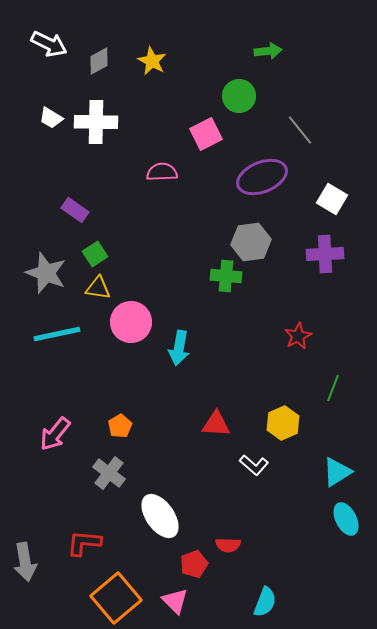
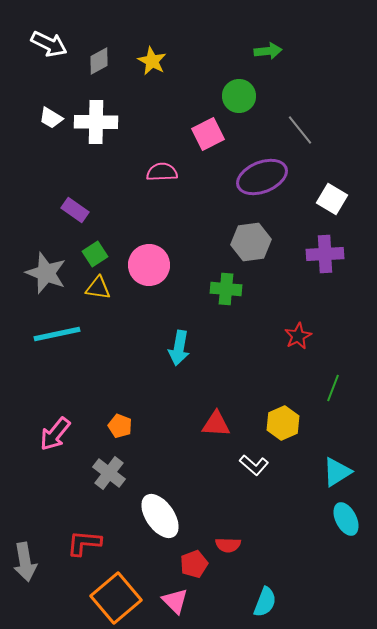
pink square: moved 2 px right
green cross: moved 13 px down
pink circle: moved 18 px right, 57 px up
orange pentagon: rotated 20 degrees counterclockwise
